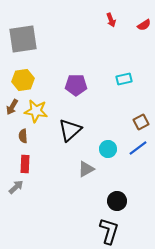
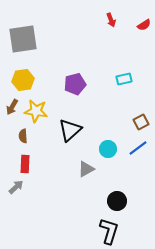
purple pentagon: moved 1 px left, 1 px up; rotated 15 degrees counterclockwise
